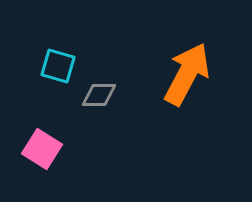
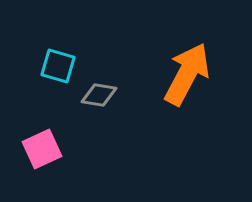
gray diamond: rotated 9 degrees clockwise
pink square: rotated 33 degrees clockwise
